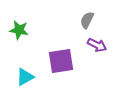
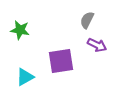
green star: moved 1 px right
